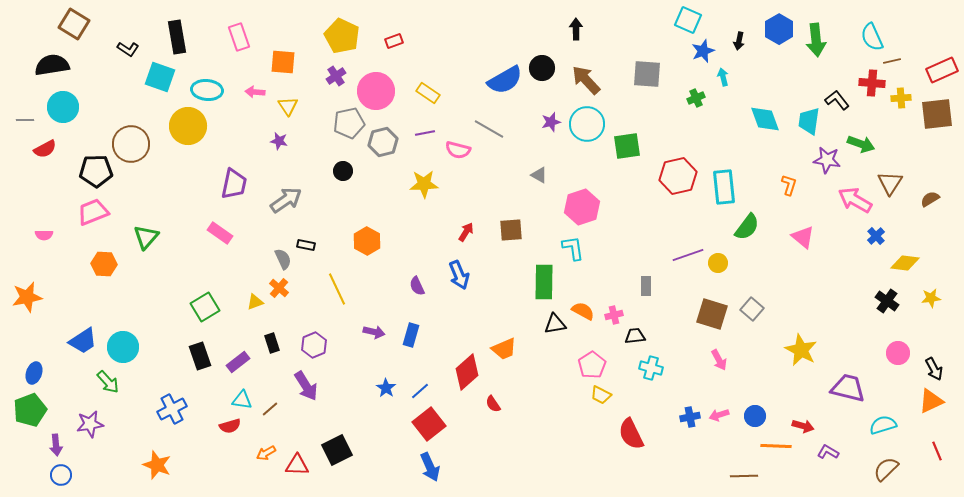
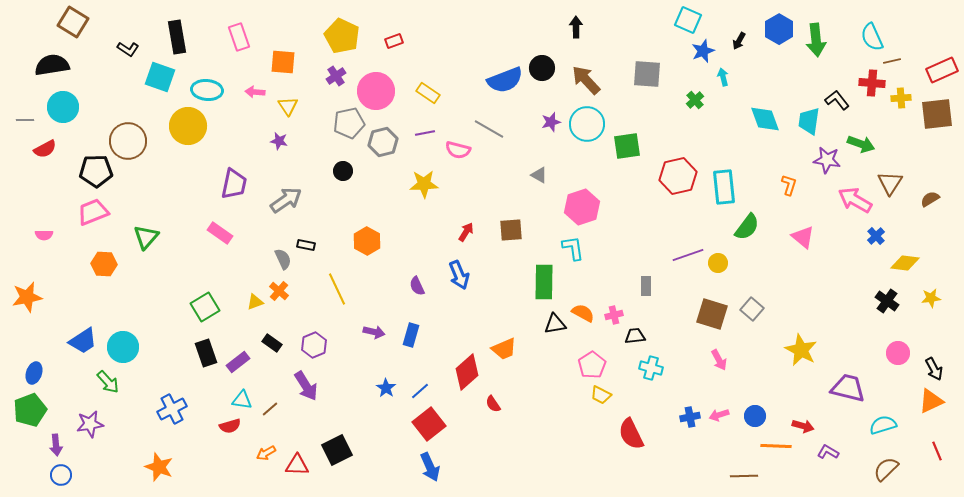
brown square at (74, 24): moved 1 px left, 2 px up
black arrow at (576, 29): moved 2 px up
black arrow at (739, 41): rotated 18 degrees clockwise
blue semicircle at (505, 80): rotated 9 degrees clockwise
green cross at (696, 98): moved 1 px left, 2 px down; rotated 18 degrees counterclockwise
brown circle at (131, 144): moved 3 px left, 3 px up
orange cross at (279, 288): moved 3 px down
orange semicircle at (583, 311): moved 2 px down
black rectangle at (272, 343): rotated 36 degrees counterclockwise
black rectangle at (200, 356): moved 6 px right, 3 px up
orange star at (157, 465): moved 2 px right, 2 px down
